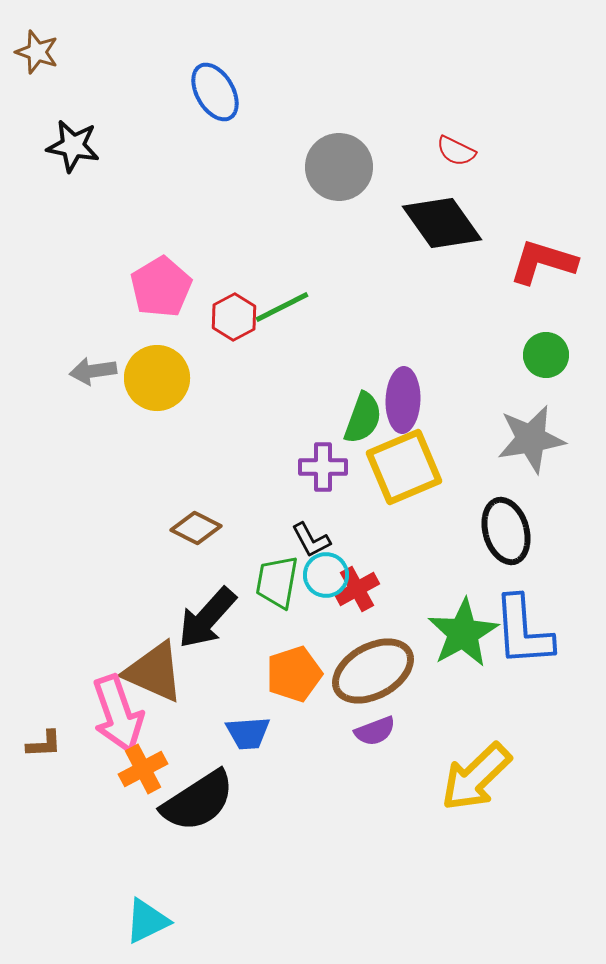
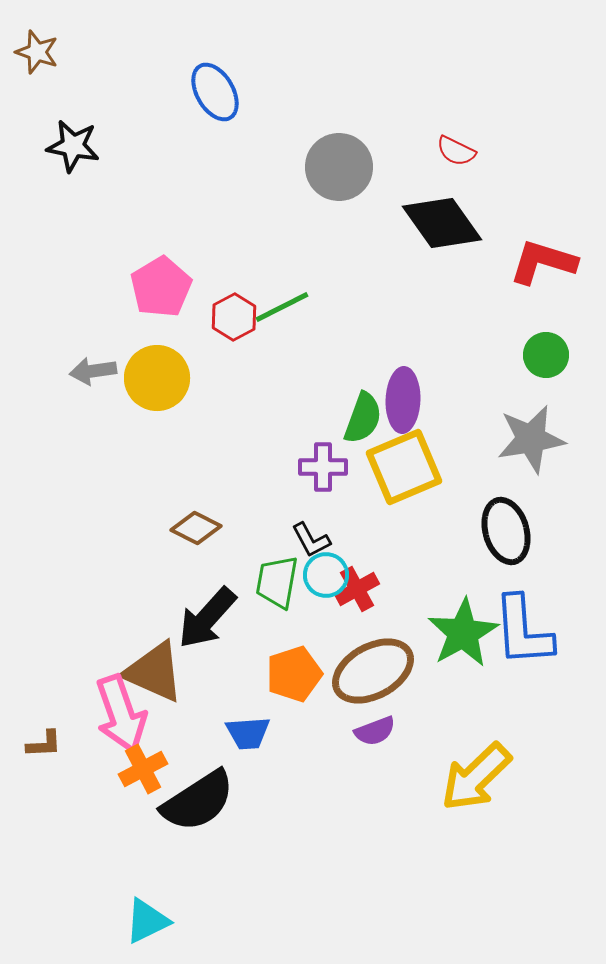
pink arrow: moved 3 px right
